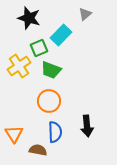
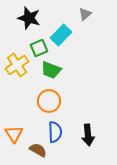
yellow cross: moved 2 px left, 1 px up
black arrow: moved 1 px right, 9 px down
brown semicircle: rotated 18 degrees clockwise
